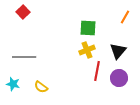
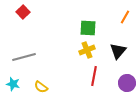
gray line: rotated 15 degrees counterclockwise
red line: moved 3 px left, 5 px down
purple circle: moved 8 px right, 5 px down
